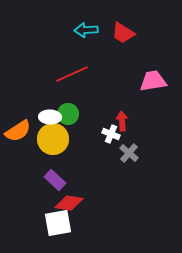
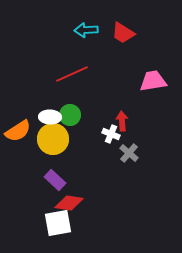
green circle: moved 2 px right, 1 px down
